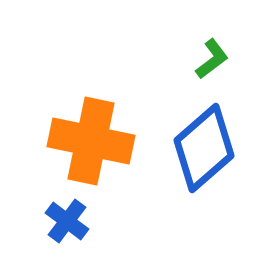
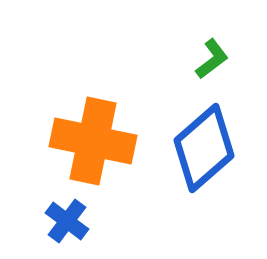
orange cross: moved 2 px right
